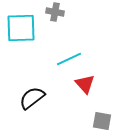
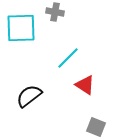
cyan line: moved 1 px left, 1 px up; rotated 20 degrees counterclockwise
red triangle: moved 1 px down; rotated 15 degrees counterclockwise
black semicircle: moved 3 px left, 2 px up
gray square: moved 6 px left, 6 px down; rotated 12 degrees clockwise
